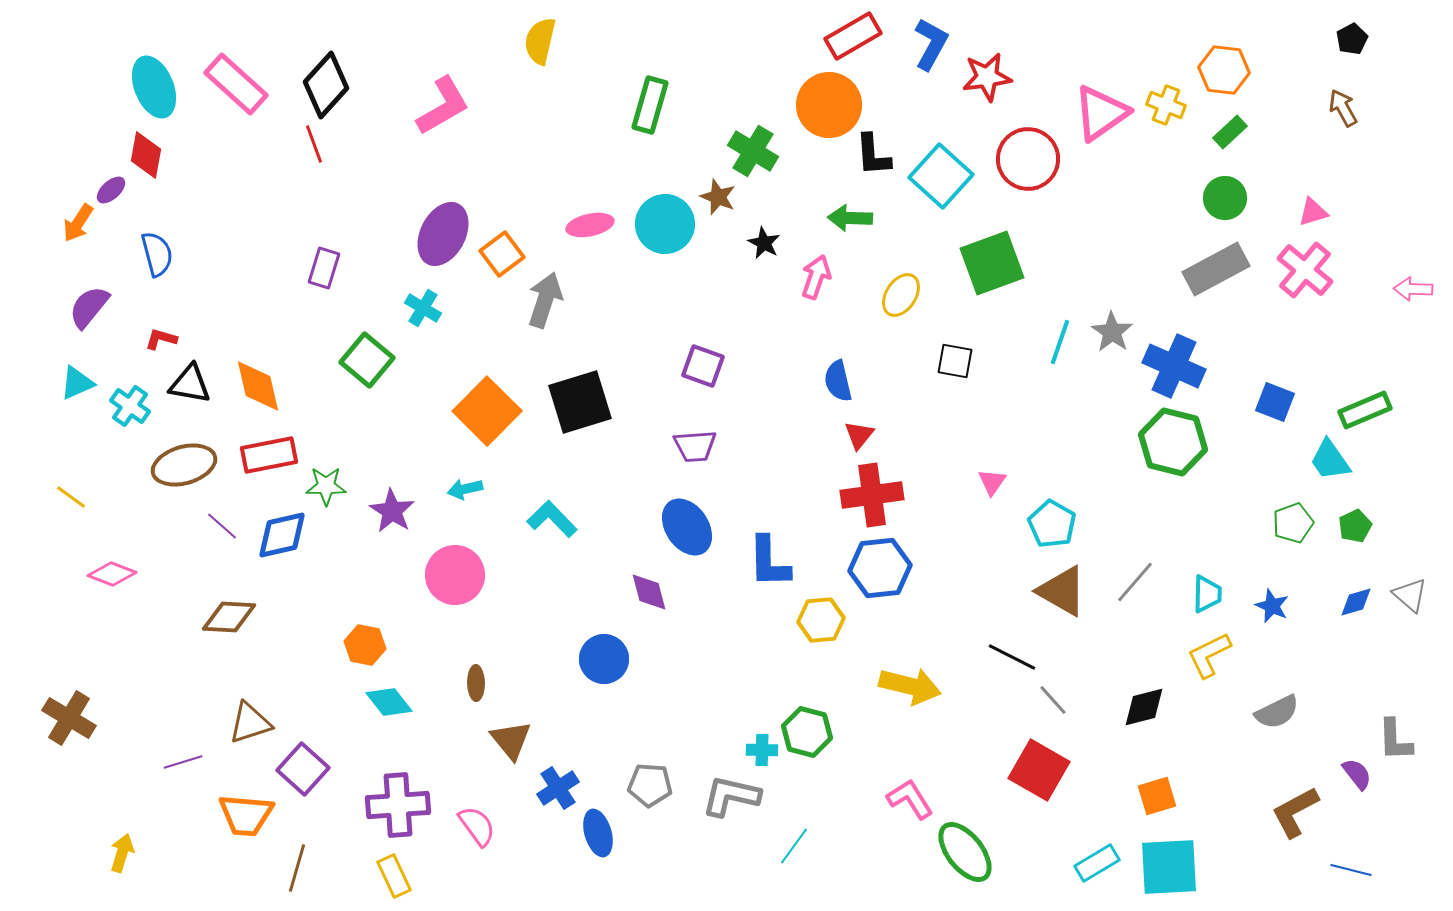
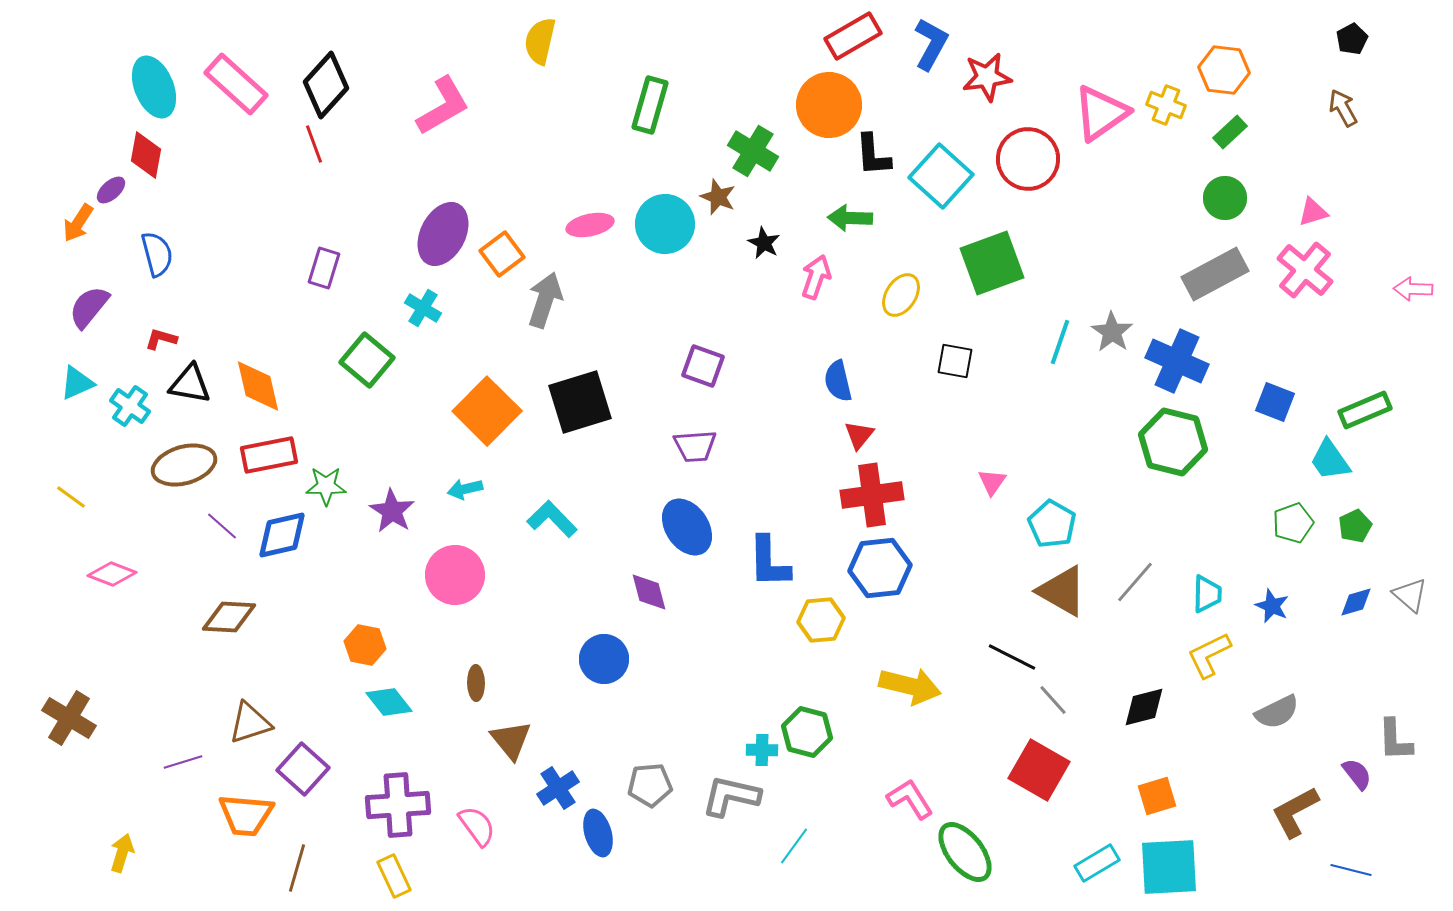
gray rectangle at (1216, 269): moved 1 px left, 5 px down
blue cross at (1174, 366): moved 3 px right, 5 px up
gray pentagon at (650, 785): rotated 9 degrees counterclockwise
